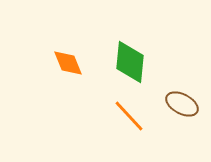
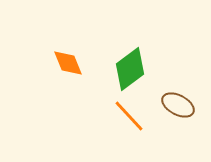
green diamond: moved 7 px down; rotated 48 degrees clockwise
brown ellipse: moved 4 px left, 1 px down
